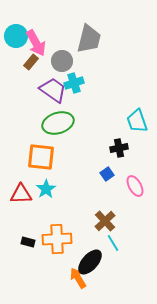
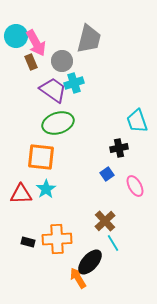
brown rectangle: rotated 63 degrees counterclockwise
